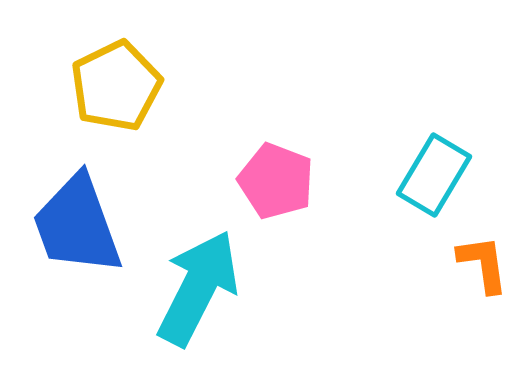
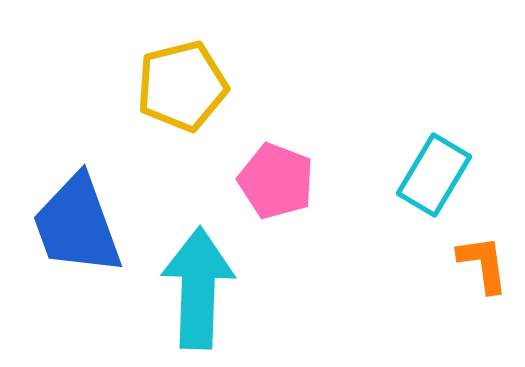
yellow pentagon: moved 66 px right; rotated 12 degrees clockwise
cyan arrow: rotated 25 degrees counterclockwise
